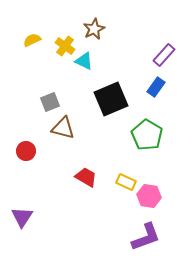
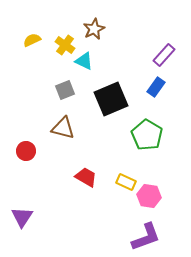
yellow cross: moved 1 px up
gray square: moved 15 px right, 12 px up
